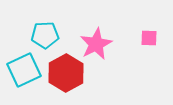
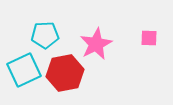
red hexagon: moved 1 px left; rotated 18 degrees clockwise
